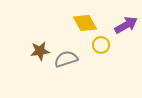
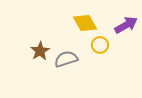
yellow circle: moved 1 px left
brown star: rotated 24 degrees counterclockwise
